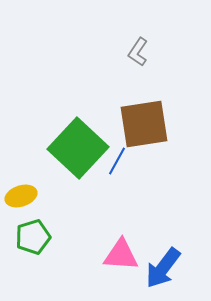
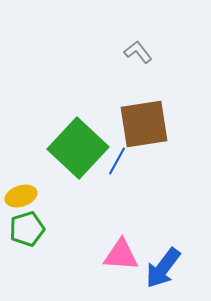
gray L-shape: rotated 108 degrees clockwise
green pentagon: moved 6 px left, 8 px up
